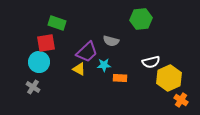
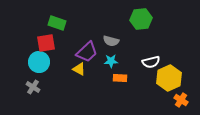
cyan star: moved 7 px right, 4 px up
